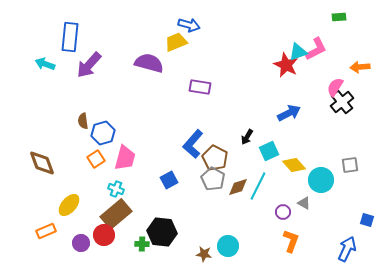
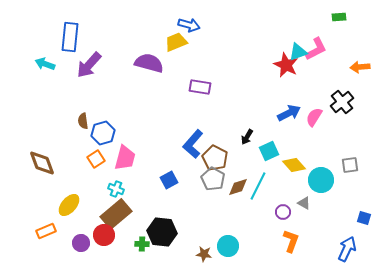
pink semicircle at (335, 87): moved 21 px left, 30 px down
blue square at (367, 220): moved 3 px left, 2 px up
